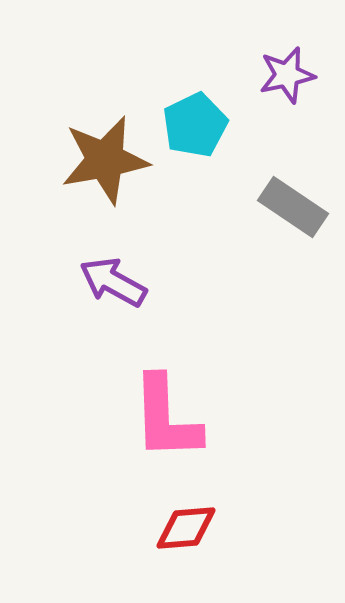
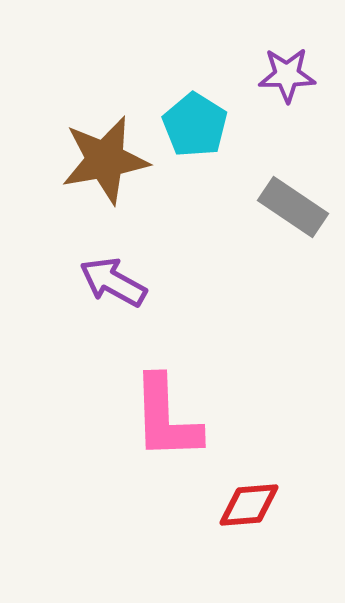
purple star: rotated 12 degrees clockwise
cyan pentagon: rotated 14 degrees counterclockwise
red diamond: moved 63 px right, 23 px up
